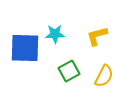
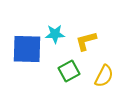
yellow L-shape: moved 11 px left, 5 px down
blue square: moved 2 px right, 1 px down
